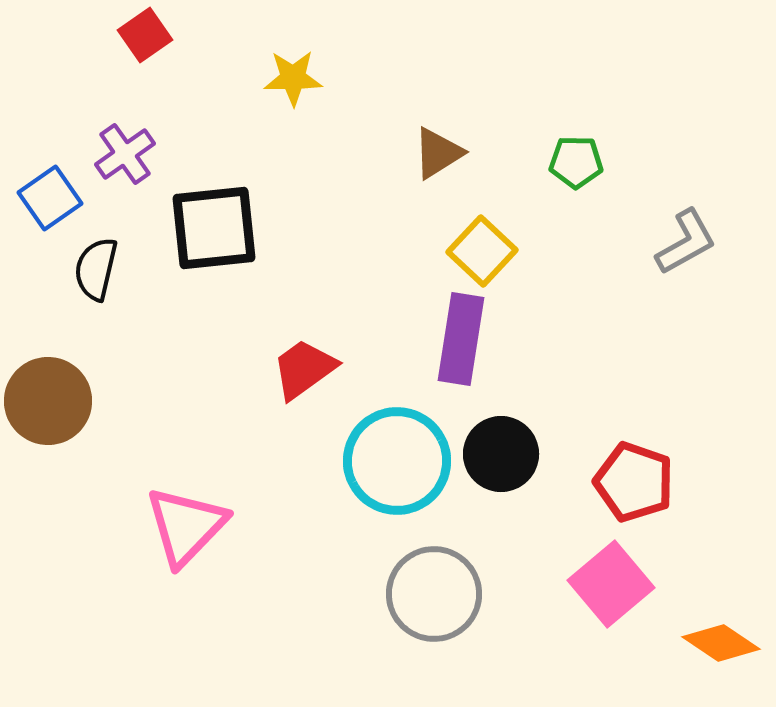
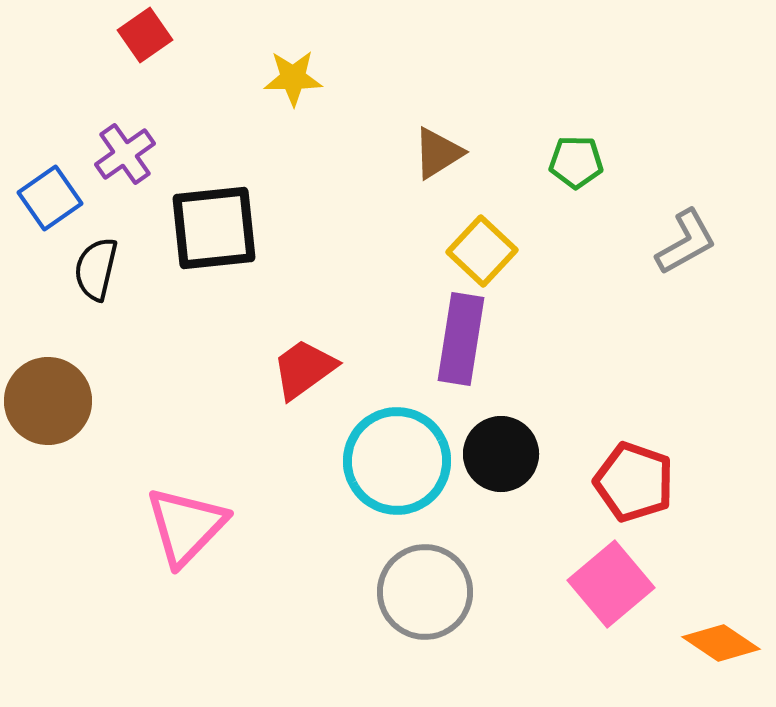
gray circle: moved 9 px left, 2 px up
